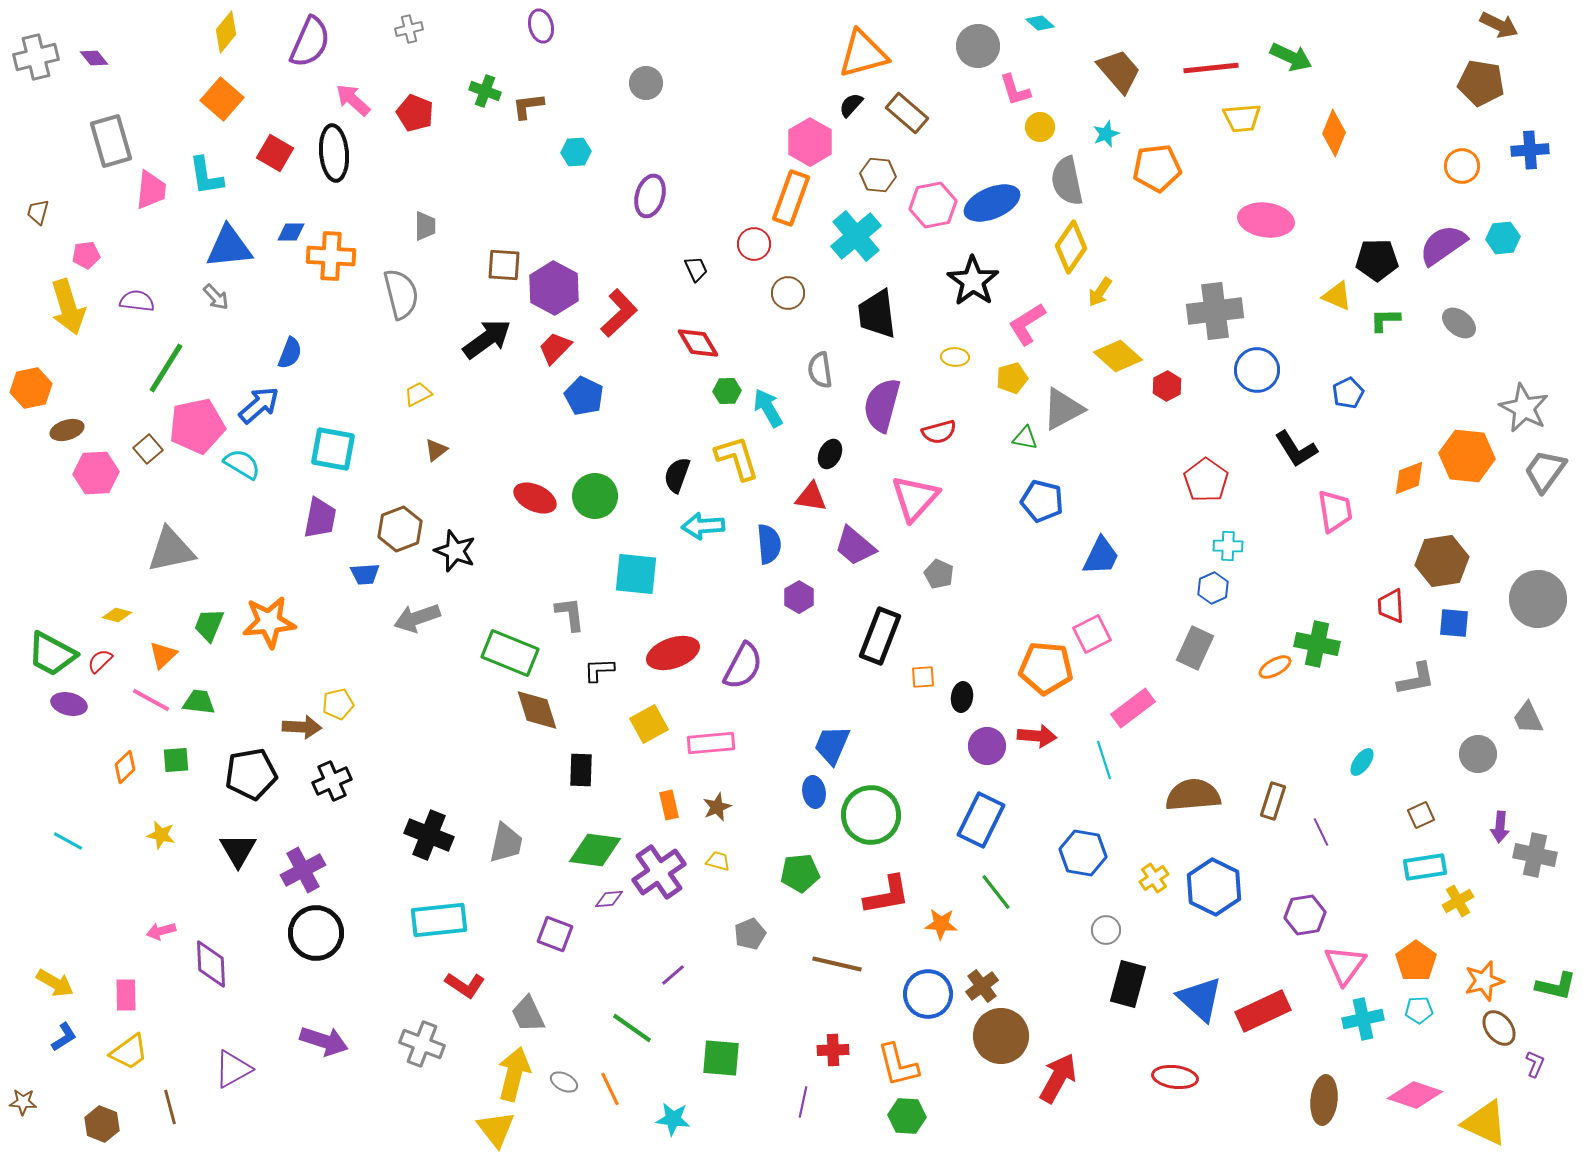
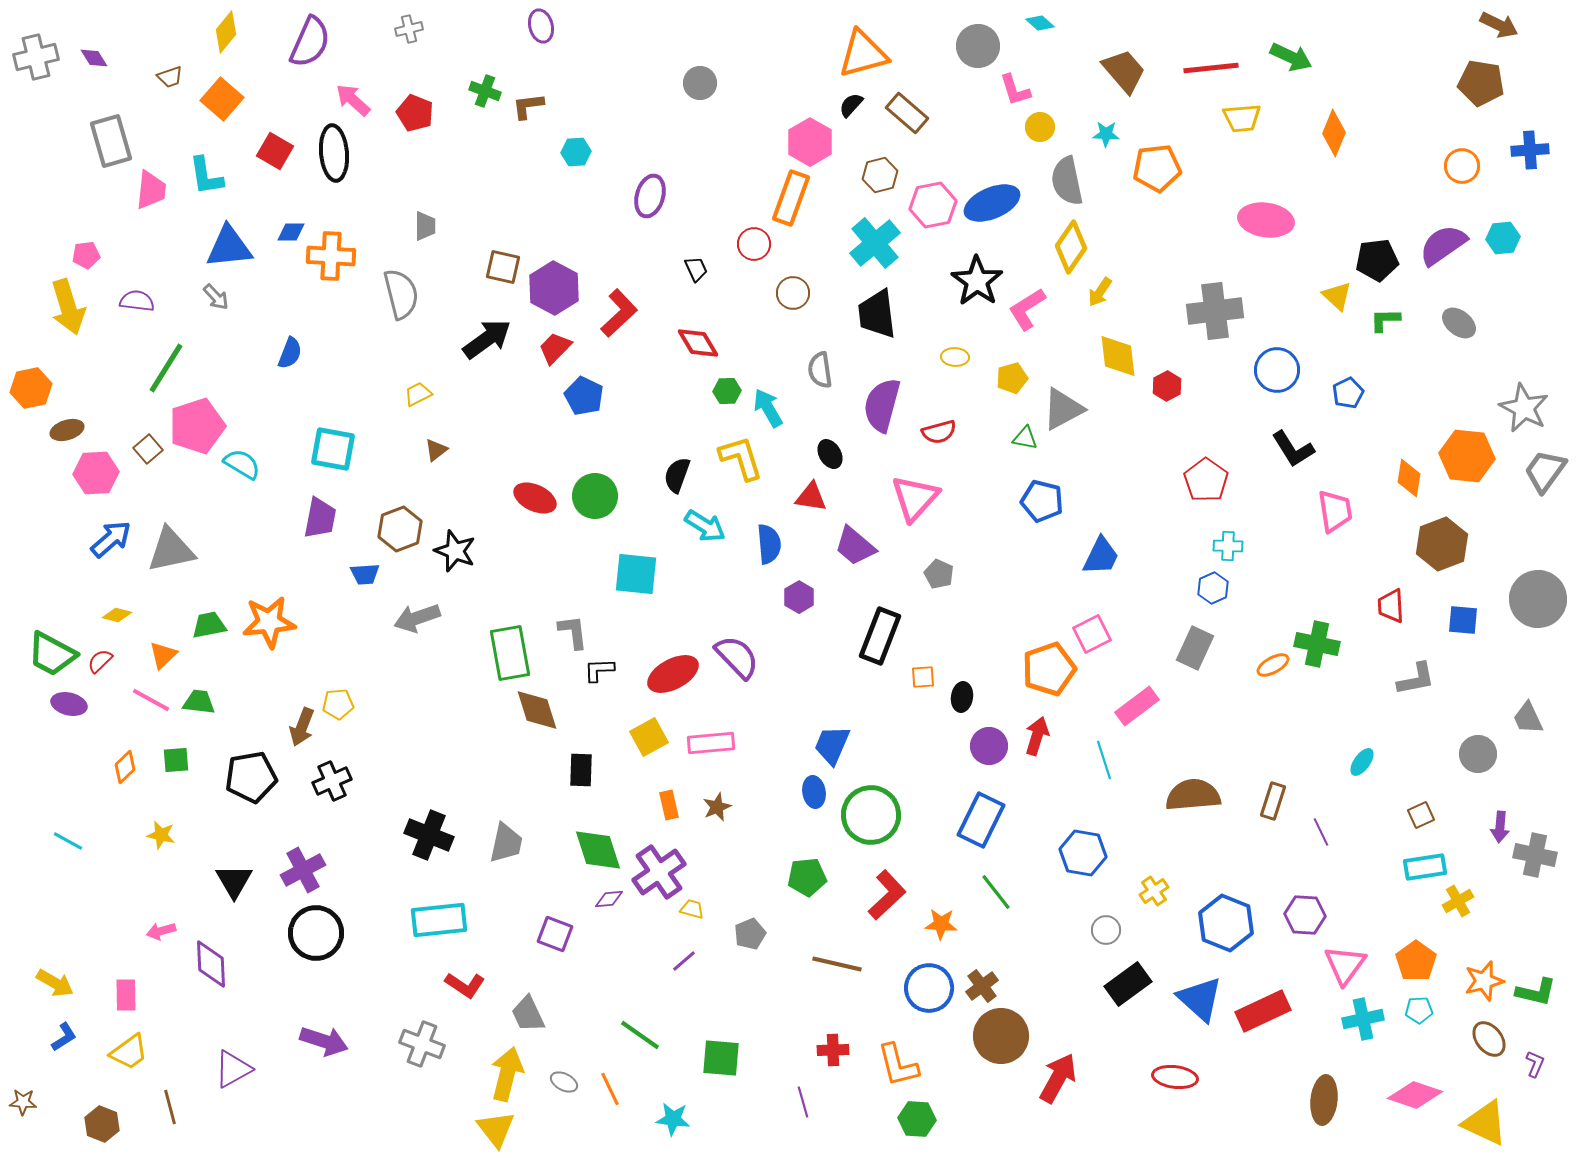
purple diamond at (94, 58): rotated 8 degrees clockwise
brown trapezoid at (1119, 71): moved 5 px right
gray circle at (646, 83): moved 54 px right
cyan star at (1106, 134): rotated 24 degrees clockwise
red square at (275, 153): moved 2 px up
brown hexagon at (878, 175): moved 2 px right; rotated 20 degrees counterclockwise
brown trapezoid at (38, 212): moved 132 px right, 135 px up; rotated 124 degrees counterclockwise
cyan cross at (856, 236): moved 19 px right, 7 px down
black pentagon at (1377, 260): rotated 6 degrees counterclockwise
brown square at (504, 265): moved 1 px left, 2 px down; rotated 9 degrees clockwise
black star at (973, 281): moved 4 px right
brown circle at (788, 293): moved 5 px right
yellow triangle at (1337, 296): rotated 20 degrees clockwise
pink L-shape at (1027, 324): moved 15 px up
yellow diamond at (1118, 356): rotated 42 degrees clockwise
blue circle at (1257, 370): moved 20 px right
blue arrow at (259, 405): moved 148 px left, 134 px down
pink pentagon at (197, 426): rotated 6 degrees counterclockwise
black L-shape at (1296, 449): moved 3 px left
black ellipse at (830, 454): rotated 56 degrees counterclockwise
yellow L-shape at (737, 458): moved 4 px right
orange diamond at (1409, 478): rotated 60 degrees counterclockwise
cyan arrow at (703, 526): moved 2 px right; rotated 144 degrees counterclockwise
brown hexagon at (1442, 561): moved 17 px up; rotated 12 degrees counterclockwise
gray L-shape at (570, 614): moved 3 px right, 18 px down
blue square at (1454, 623): moved 9 px right, 3 px up
green trapezoid at (209, 625): rotated 57 degrees clockwise
green rectangle at (510, 653): rotated 58 degrees clockwise
red ellipse at (673, 653): moved 21 px down; rotated 9 degrees counterclockwise
purple semicircle at (743, 666): moved 6 px left, 9 px up; rotated 72 degrees counterclockwise
orange ellipse at (1275, 667): moved 2 px left, 2 px up
orange pentagon at (1046, 668): moved 3 px right, 1 px down; rotated 24 degrees counterclockwise
yellow pentagon at (338, 704): rotated 8 degrees clockwise
pink rectangle at (1133, 708): moved 4 px right, 2 px up
yellow square at (649, 724): moved 13 px down
brown arrow at (302, 727): rotated 108 degrees clockwise
red arrow at (1037, 736): rotated 78 degrees counterclockwise
purple circle at (987, 746): moved 2 px right
black pentagon at (251, 774): moved 3 px down
black triangle at (238, 850): moved 4 px left, 31 px down
green diamond at (595, 850): moved 3 px right; rotated 64 degrees clockwise
yellow trapezoid at (718, 861): moved 26 px left, 48 px down
green pentagon at (800, 873): moved 7 px right, 4 px down
yellow cross at (1154, 878): moved 13 px down
blue hexagon at (1214, 887): moved 12 px right, 36 px down; rotated 4 degrees counterclockwise
red L-shape at (887, 895): rotated 33 degrees counterclockwise
purple hexagon at (1305, 915): rotated 12 degrees clockwise
purple line at (673, 975): moved 11 px right, 14 px up
black rectangle at (1128, 984): rotated 39 degrees clockwise
green L-shape at (1556, 986): moved 20 px left, 6 px down
blue circle at (928, 994): moved 1 px right, 6 px up
green line at (632, 1028): moved 8 px right, 7 px down
brown ellipse at (1499, 1028): moved 10 px left, 11 px down
yellow arrow at (514, 1074): moved 7 px left
purple line at (803, 1102): rotated 28 degrees counterclockwise
green hexagon at (907, 1116): moved 10 px right, 3 px down
